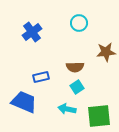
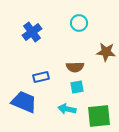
brown star: rotated 12 degrees clockwise
cyan square: rotated 24 degrees clockwise
